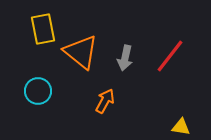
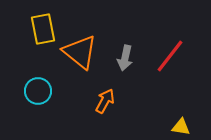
orange triangle: moved 1 px left
